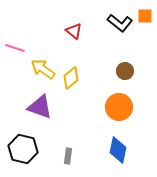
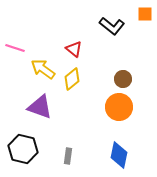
orange square: moved 2 px up
black L-shape: moved 8 px left, 3 px down
red triangle: moved 18 px down
brown circle: moved 2 px left, 8 px down
yellow diamond: moved 1 px right, 1 px down
blue diamond: moved 1 px right, 5 px down
